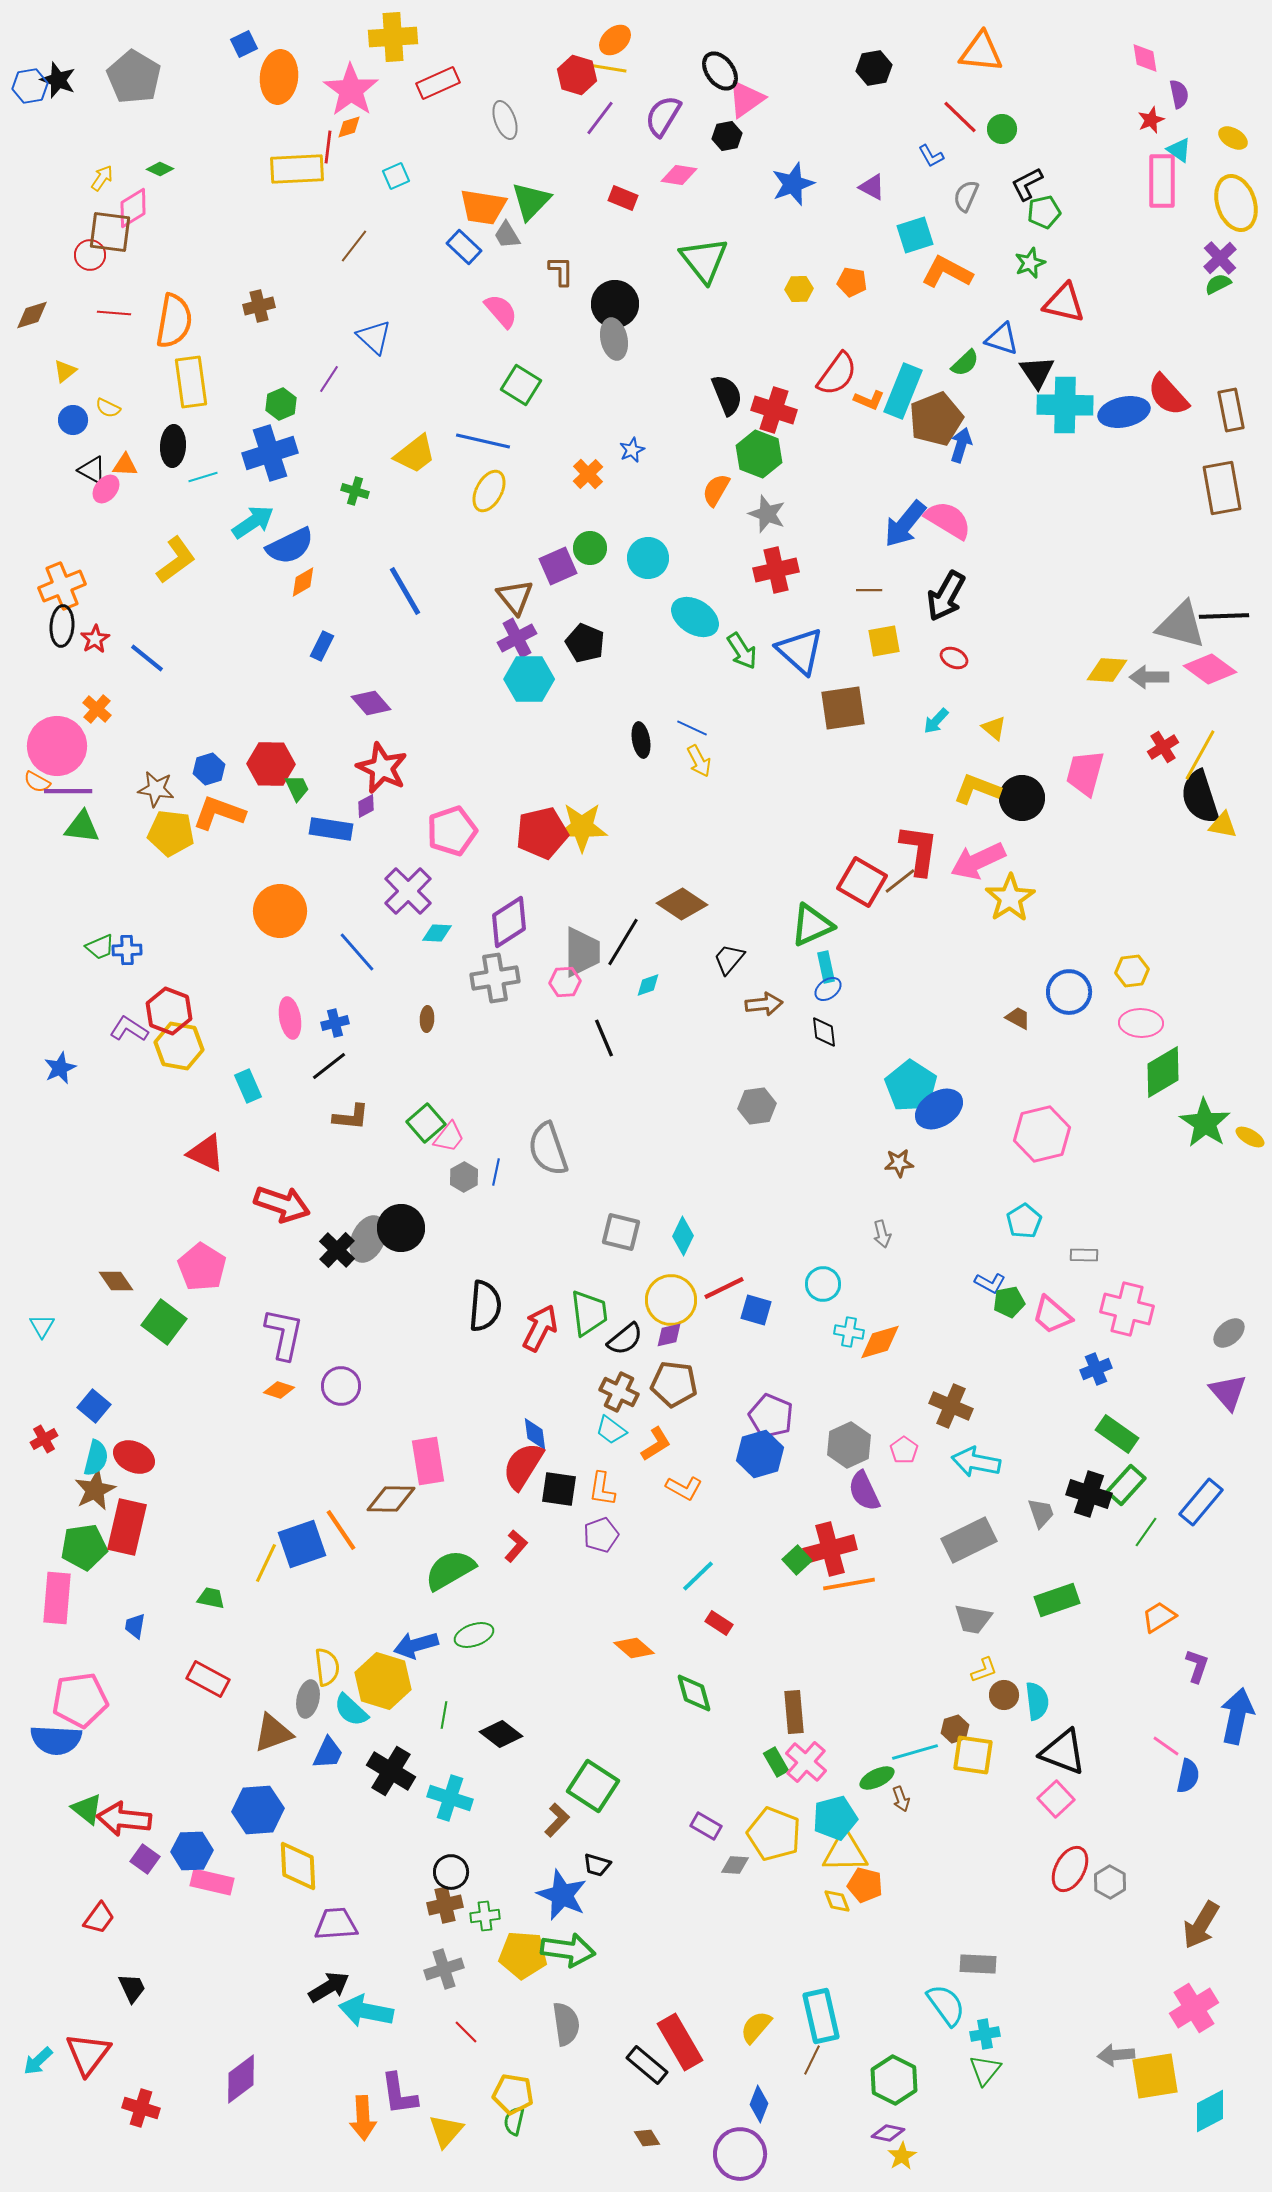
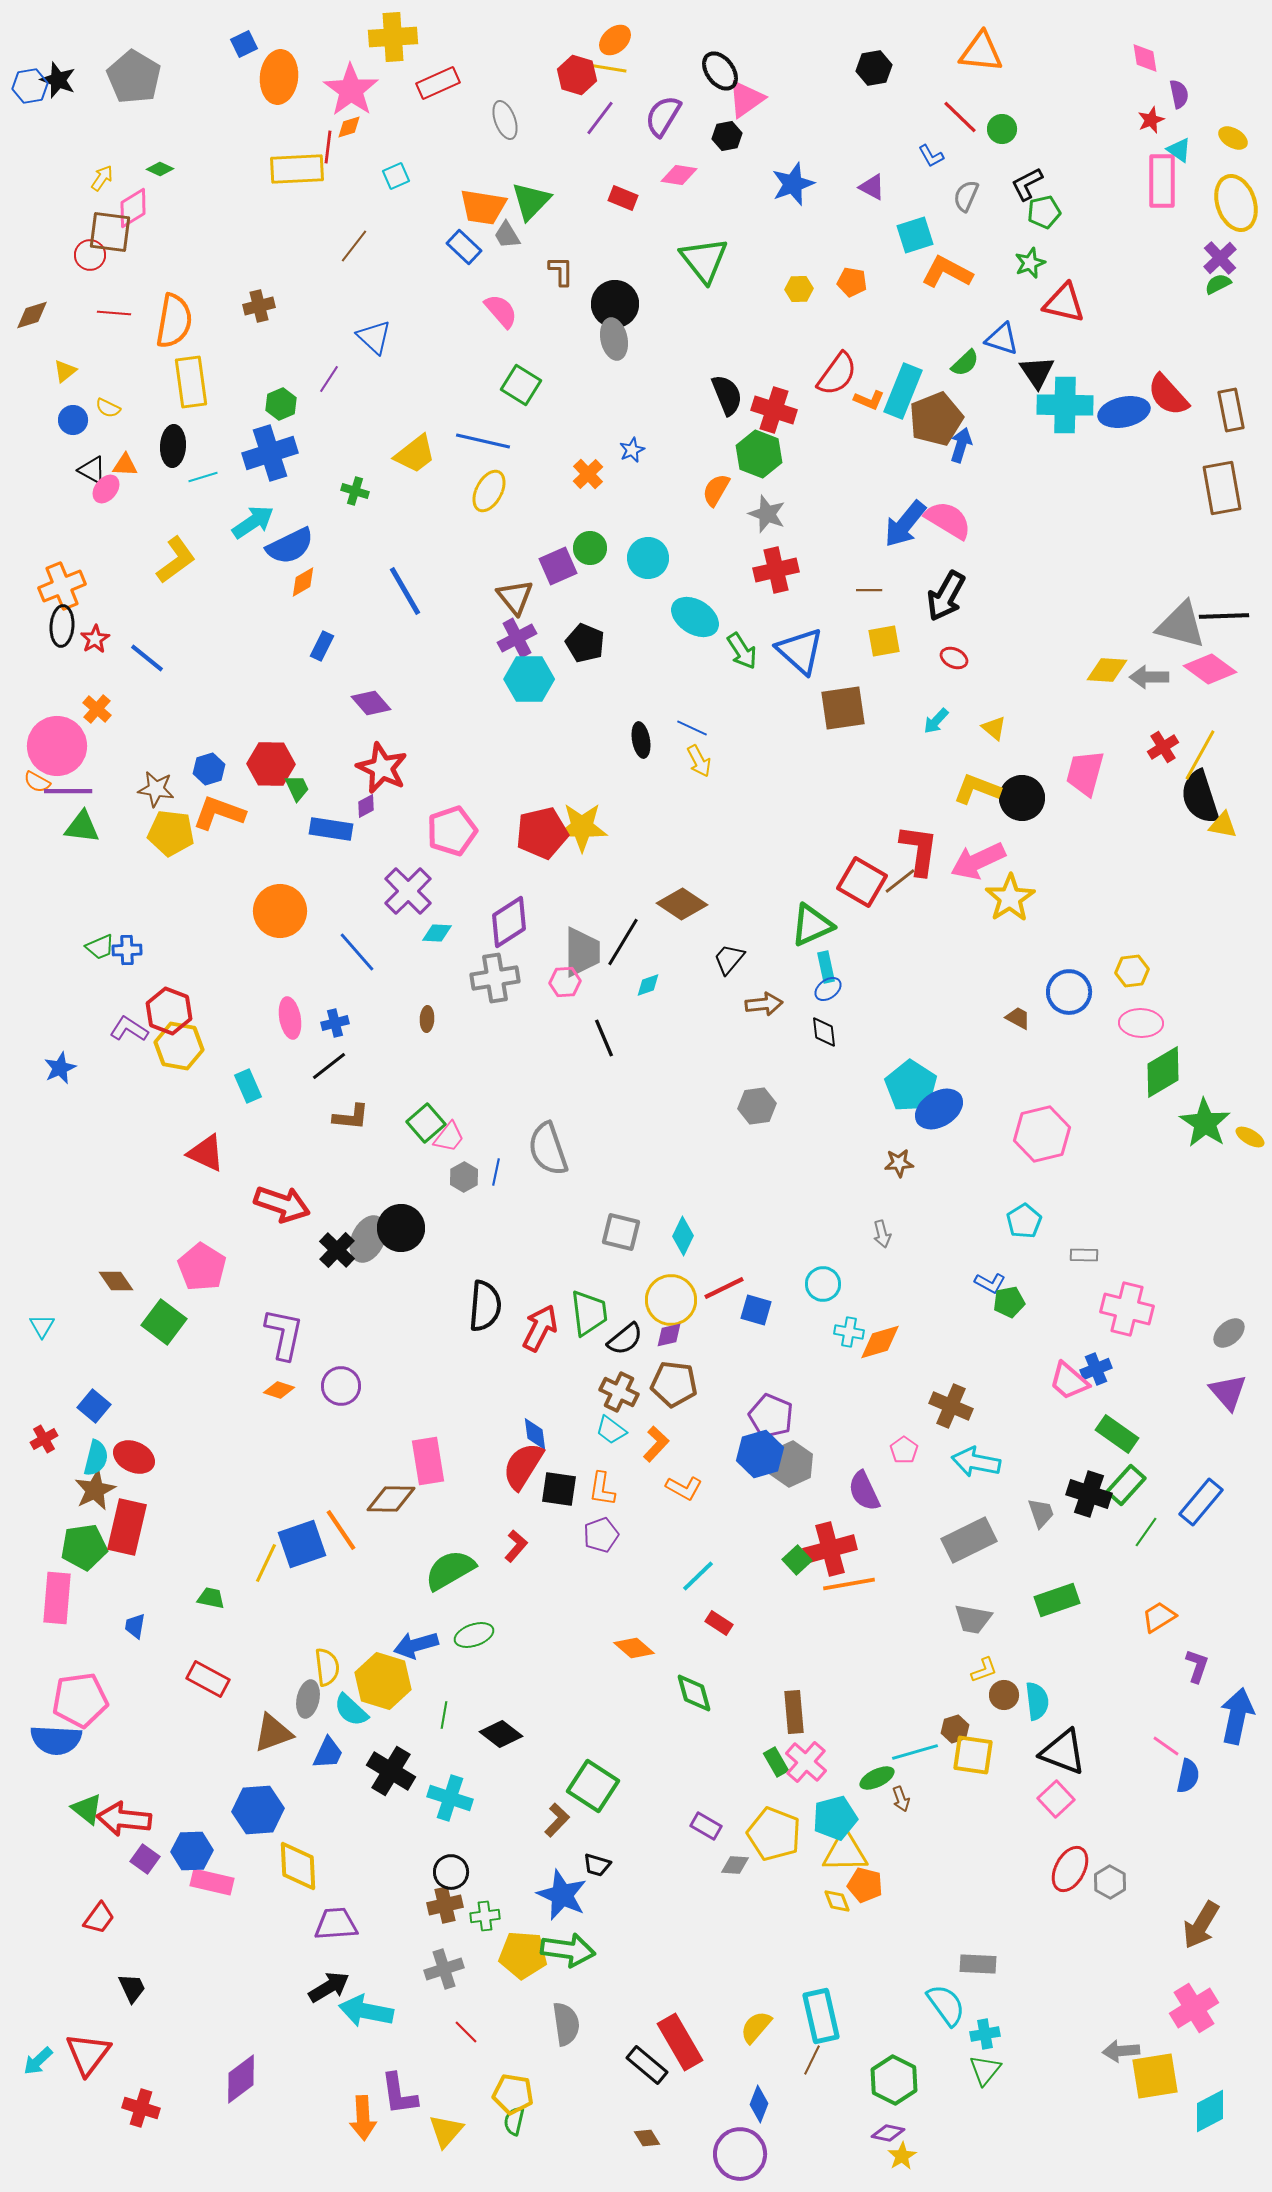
pink trapezoid at (1052, 1315): moved 17 px right, 66 px down
orange L-shape at (656, 1444): rotated 15 degrees counterclockwise
gray hexagon at (849, 1445): moved 58 px left, 19 px down
gray arrow at (1116, 2055): moved 5 px right, 4 px up
